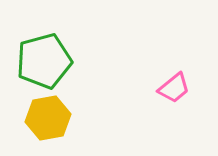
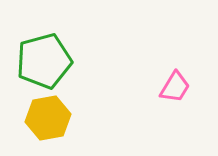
pink trapezoid: moved 1 px right, 1 px up; rotated 20 degrees counterclockwise
